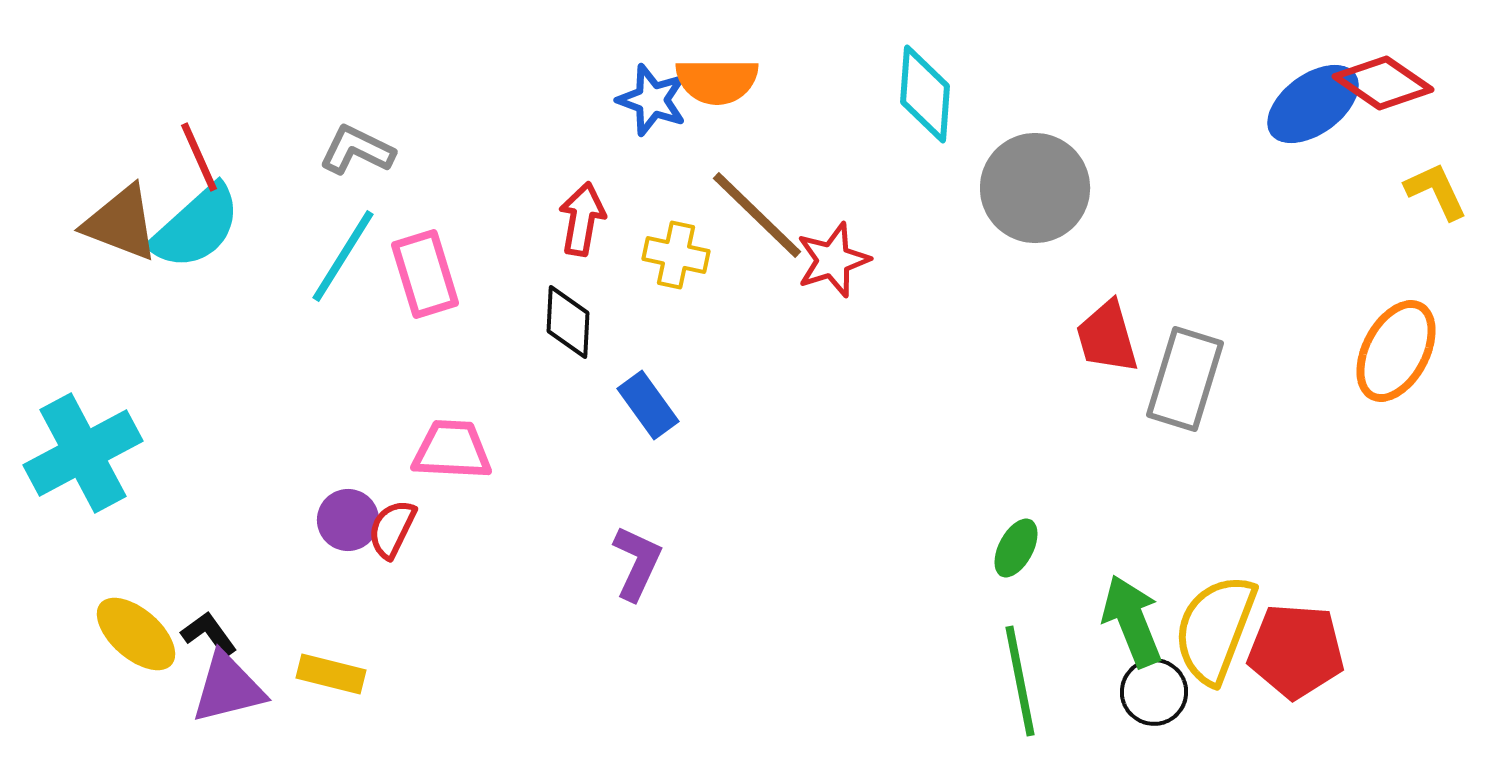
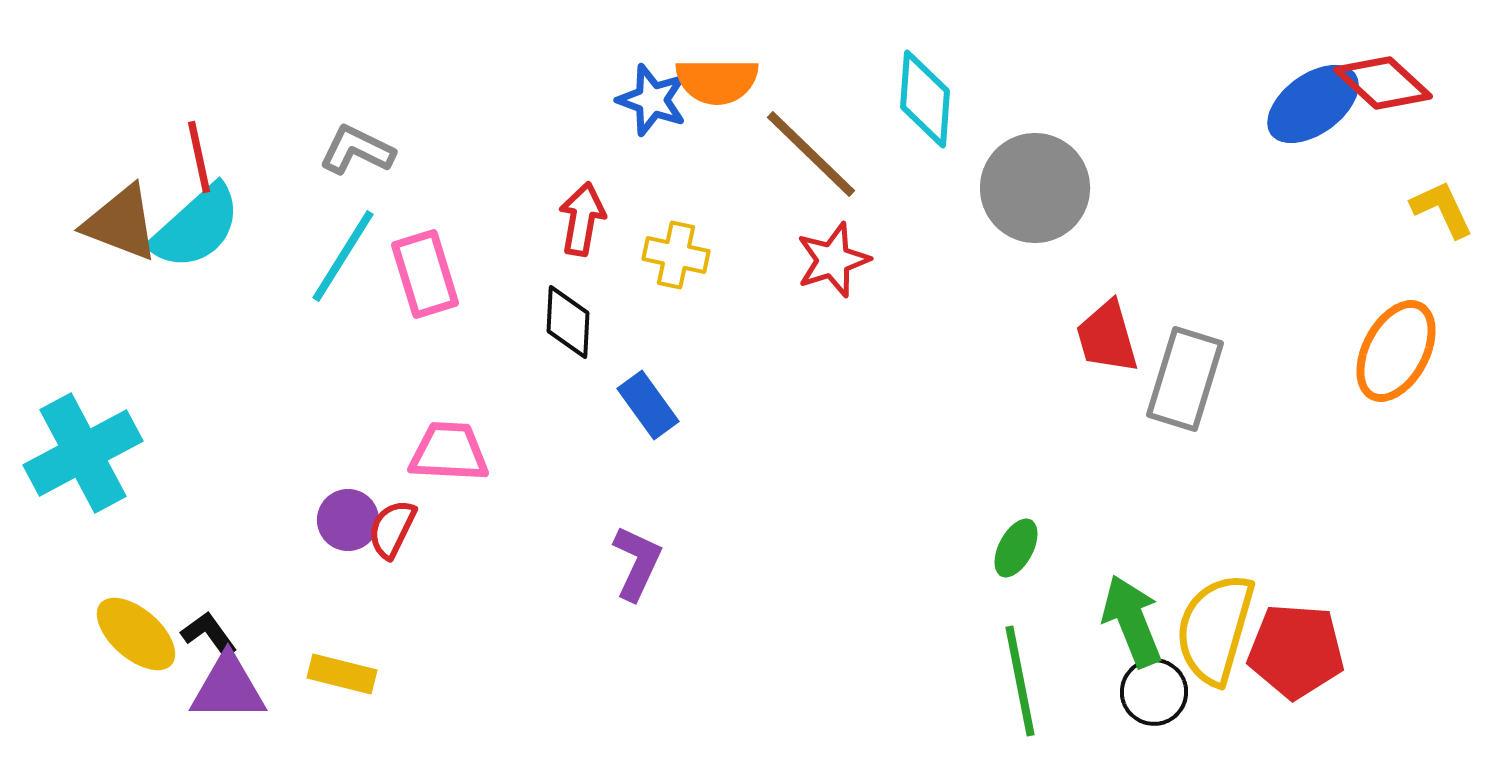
red diamond: rotated 8 degrees clockwise
cyan diamond: moved 5 px down
red line: rotated 12 degrees clockwise
yellow L-shape: moved 6 px right, 18 px down
brown line: moved 54 px right, 61 px up
pink trapezoid: moved 3 px left, 2 px down
yellow semicircle: rotated 5 degrees counterclockwise
yellow rectangle: moved 11 px right
purple triangle: rotated 14 degrees clockwise
